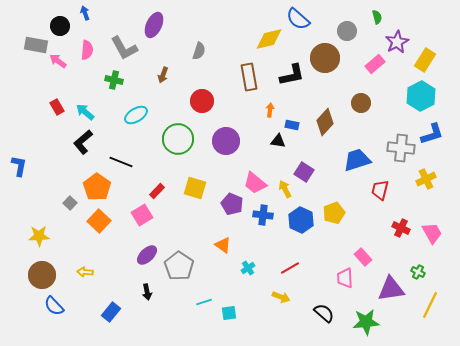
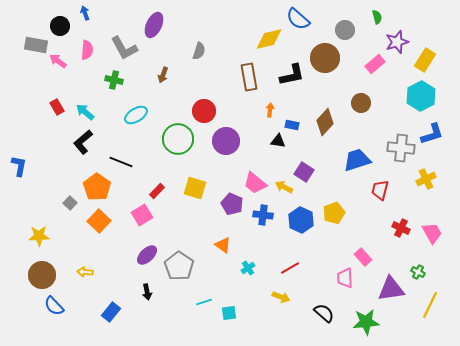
gray circle at (347, 31): moved 2 px left, 1 px up
purple star at (397, 42): rotated 10 degrees clockwise
red circle at (202, 101): moved 2 px right, 10 px down
yellow arrow at (285, 189): moved 1 px left, 2 px up; rotated 36 degrees counterclockwise
